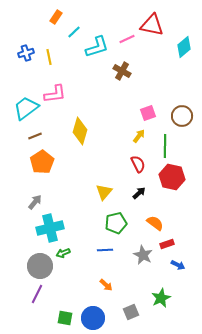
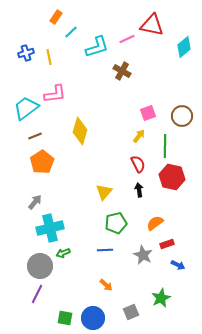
cyan line: moved 3 px left
black arrow: moved 3 px up; rotated 56 degrees counterclockwise
orange semicircle: rotated 72 degrees counterclockwise
